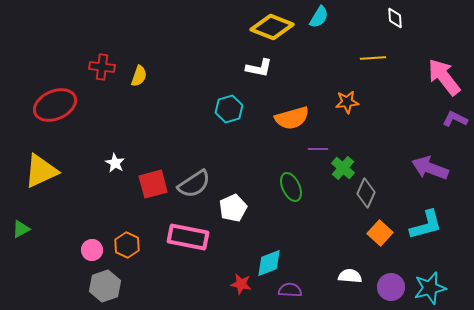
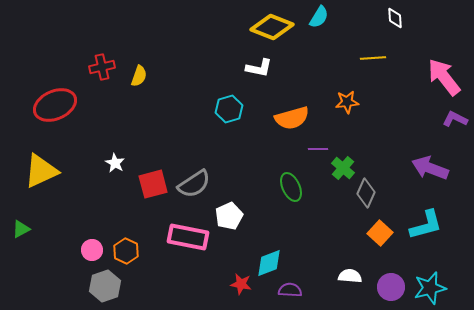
red cross: rotated 20 degrees counterclockwise
white pentagon: moved 4 px left, 8 px down
orange hexagon: moved 1 px left, 6 px down
